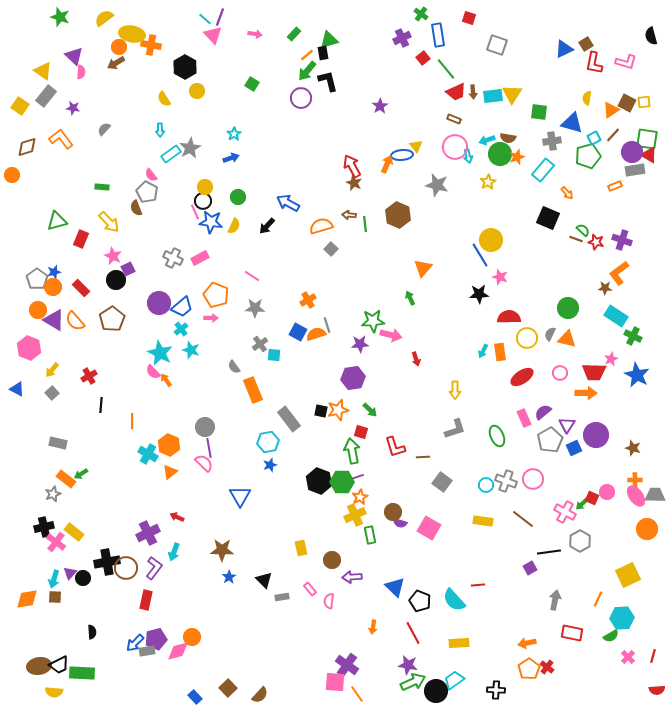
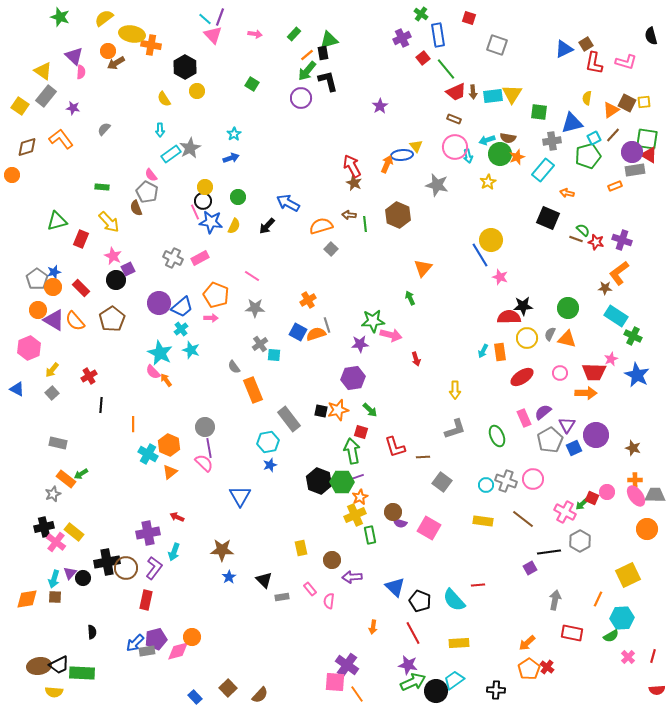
orange circle at (119, 47): moved 11 px left, 4 px down
blue triangle at (572, 123): rotated 30 degrees counterclockwise
orange arrow at (567, 193): rotated 144 degrees clockwise
black star at (479, 294): moved 44 px right, 12 px down
pink hexagon at (29, 348): rotated 15 degrees clockwise
orange line at (132, 421): moved 1 px right, 3 px down
purple cross at (148, 533): rotated 15 degrees clockwise
orange arrow at (527, 643): rotated 30 degrees counterclockwise
